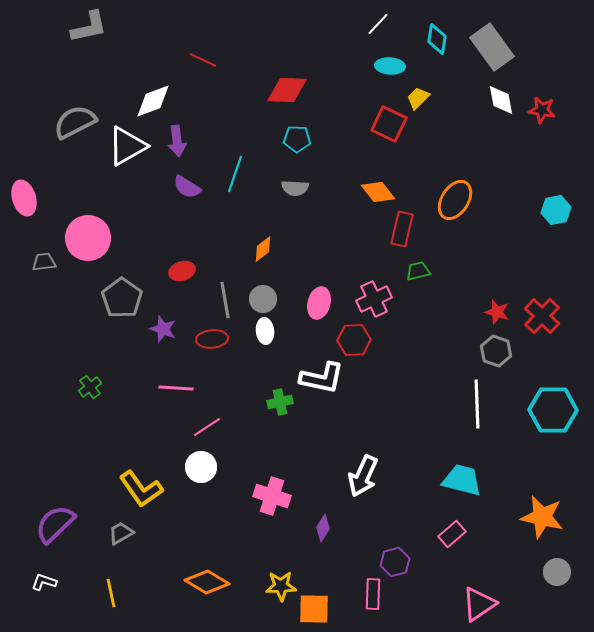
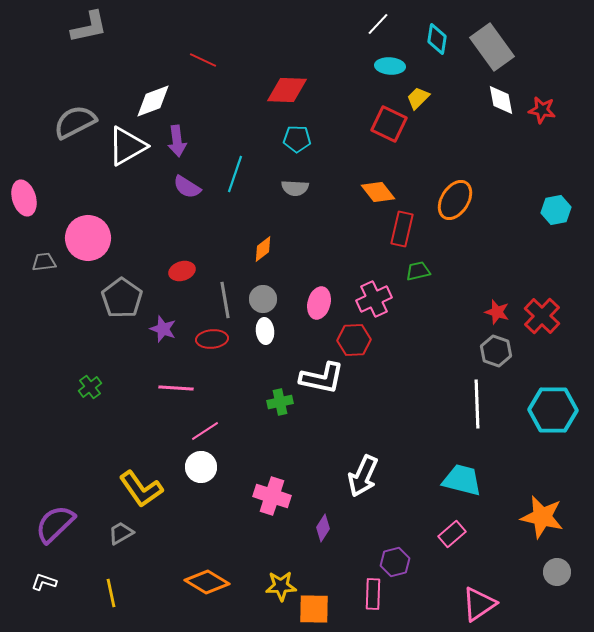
pink line at (207, 427): moved 2 px left, 4 px down
